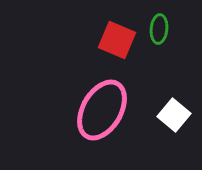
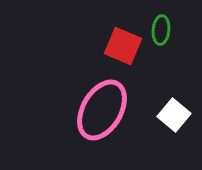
green ellipse: moved 2 px right, 1 px down
red square: moved 6 px right, 6 px down
